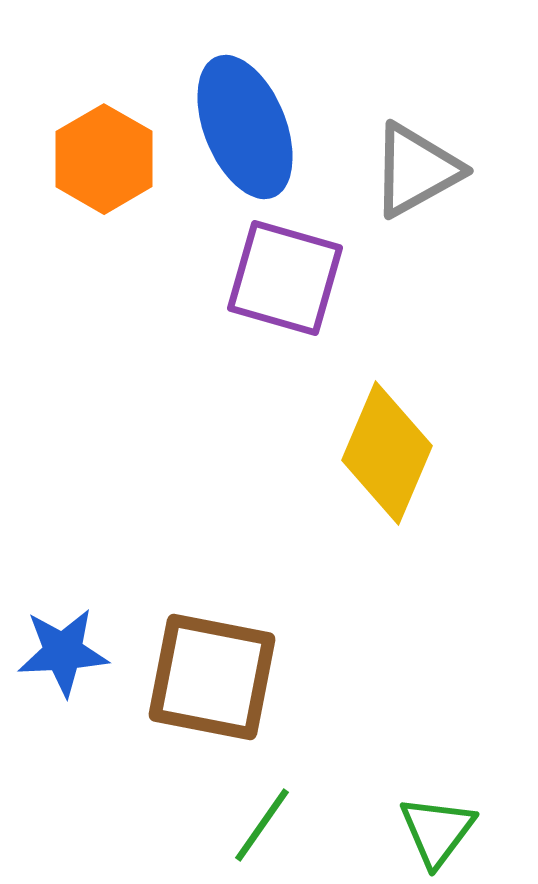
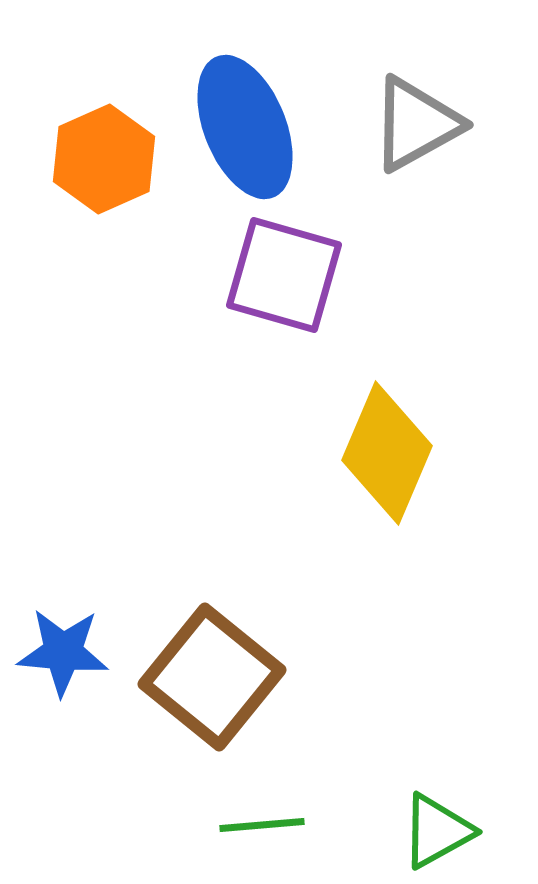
orange hexagon: rotated 6 degrees clockwise
gray triangle: moved 46 px up
purple square: moved 1 px left, 3 px up
blue star: rotated 8 degrees clockwise
brown square: rotated 28 degrees clockwise
green line: rotated 50 degrees clockwise
green triangle: rotated 24 degrees clockwise
